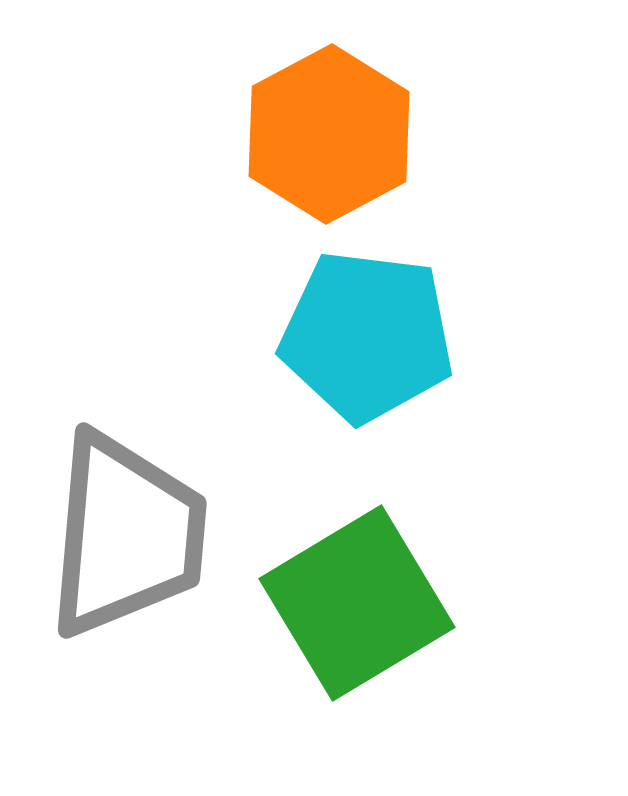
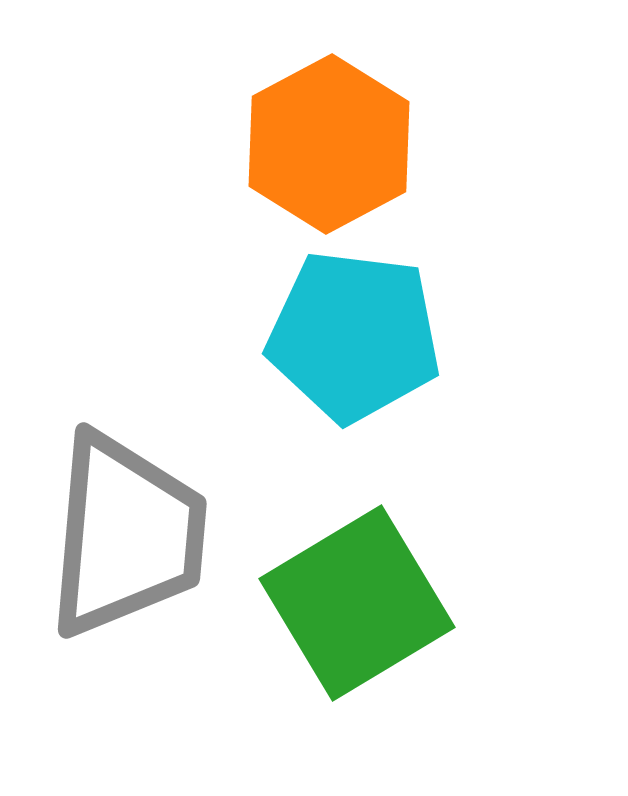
orange hexagon: moved 10 px down
cyan pentagon: moved 13 px left
